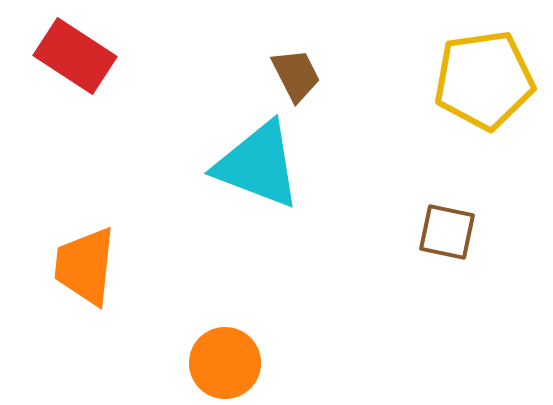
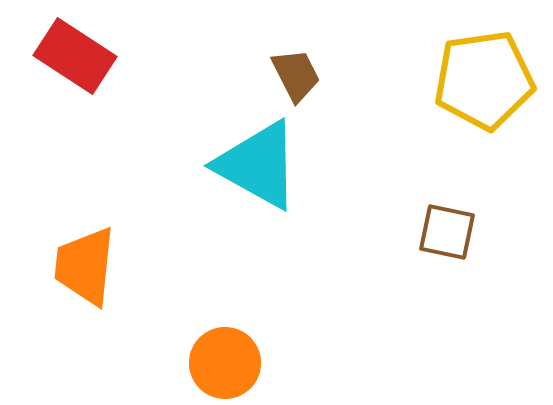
cyan triangle: rotated 8 degrees clockwise
